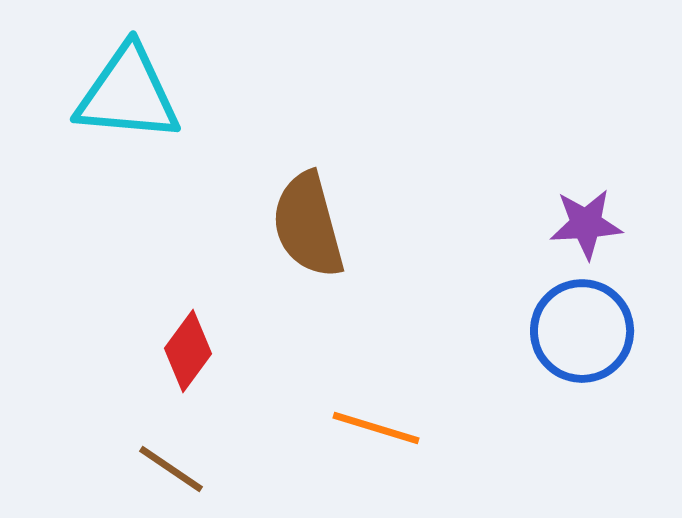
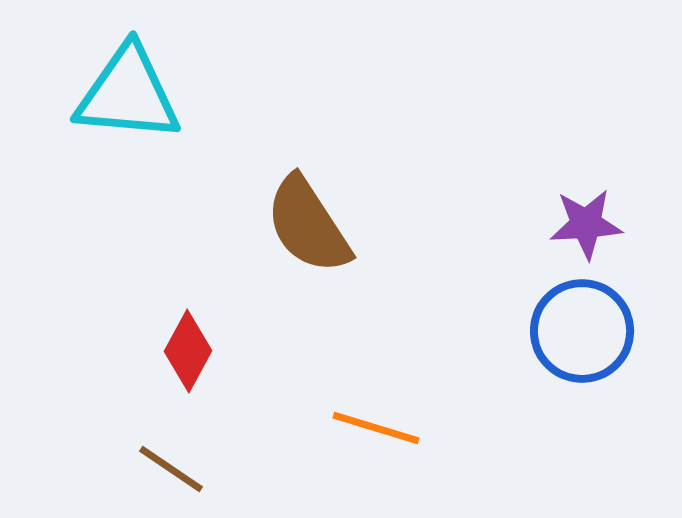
brown semicircle: rotated 18 degrees counterclockwise
red diamond: rotated 8 degrees counterclockwise
